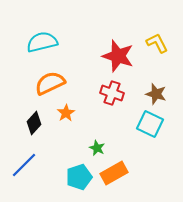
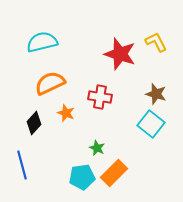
yellow L-shape: moved 1 px left, 1 px up
red star: moved 2 px right, 2 px up
red cross: moved 12 px left, 4 px down; rotated 10 degrees counterclockwise
orange star: rotated 18 degrees counterclockwise
cyan square: moved 1 px right; rotated 12 degrees clockwise
blue line: moved 2 px left; rotated 60 degrees counterclockwise
orange rectangle: rotated 16 degrees counterclockwise
cyan pentagon: moved 3 px right; rotated 10 degrees clockwise
